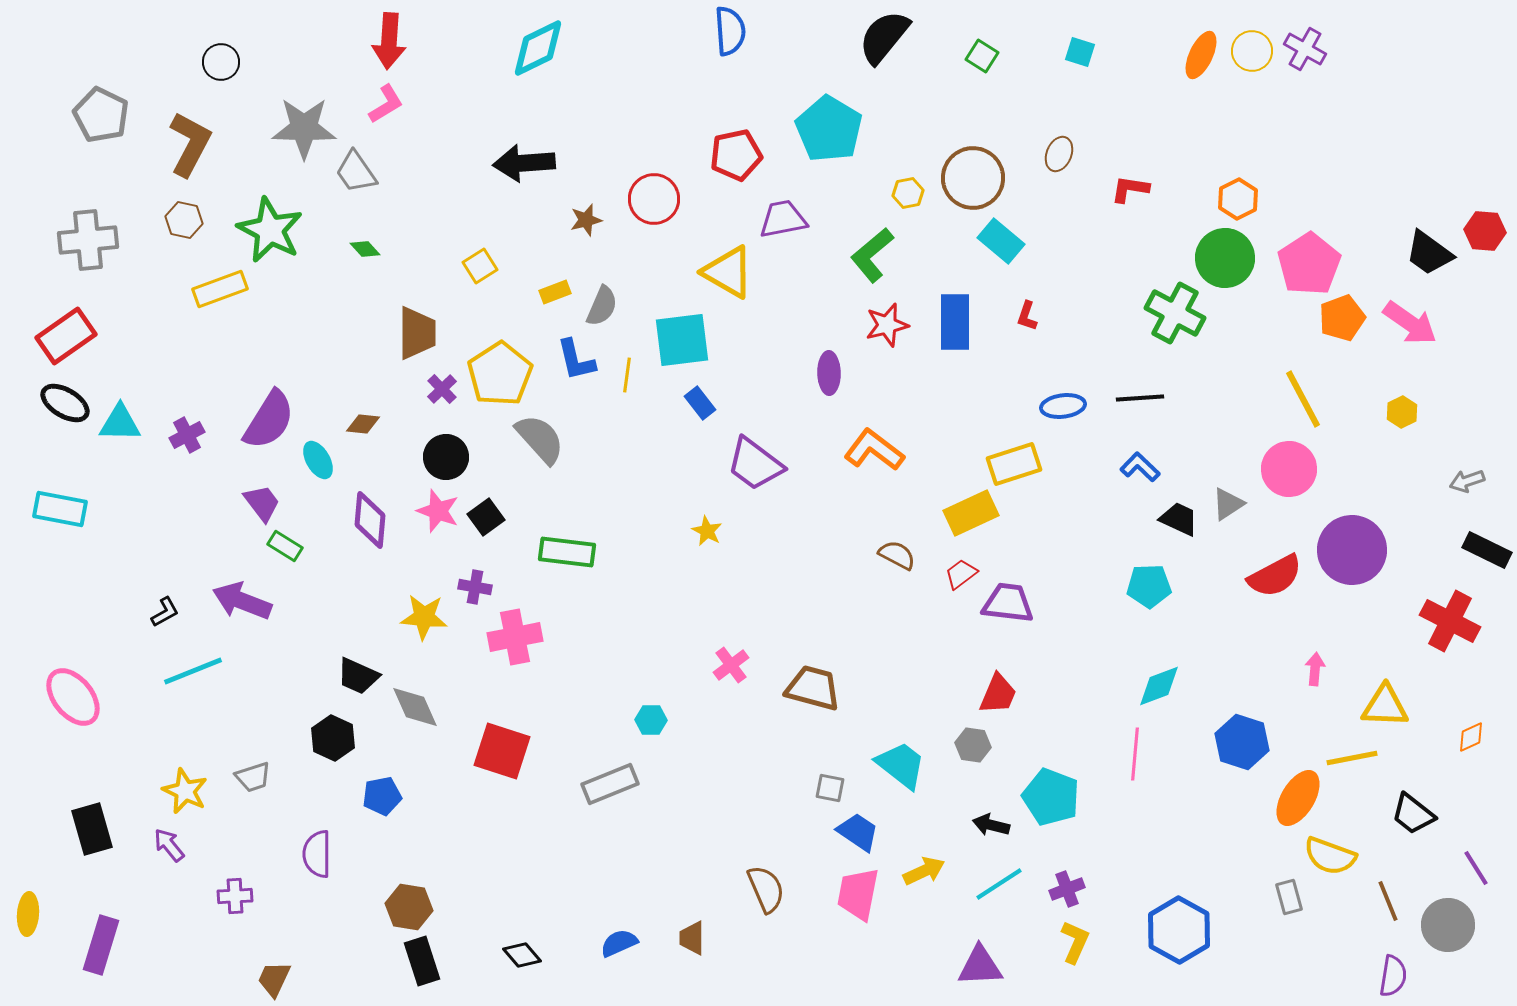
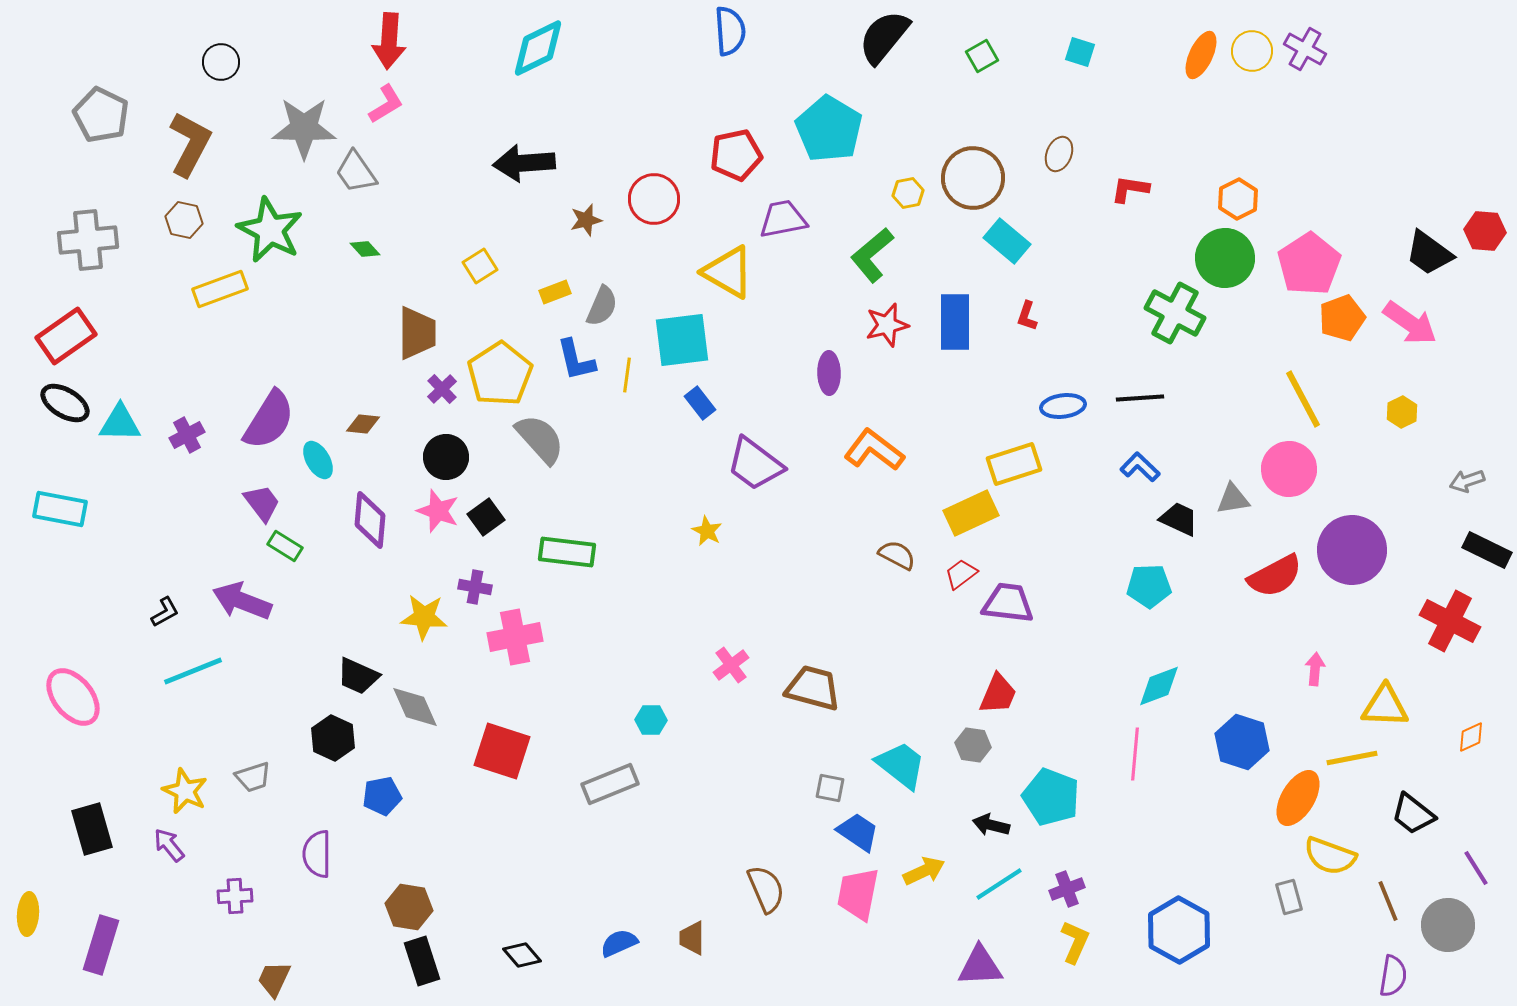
green square at (982, 56): rotated 28 degrees clockwise
cyan rectangle at (1001, 241): moved 6 px right
gray triangle at (1228, 504): moved 5 px right, 5 px up; rotated 24 degrees clockwise
